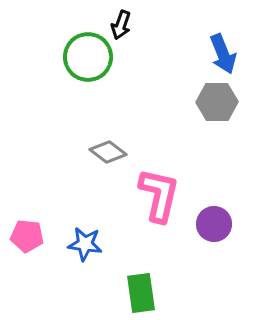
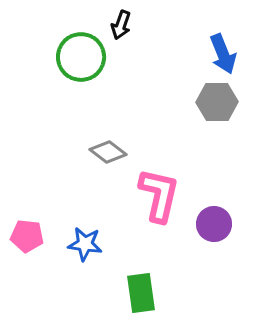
green circle: moved 7 px left
